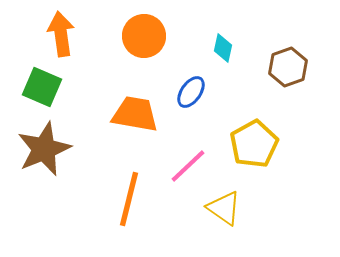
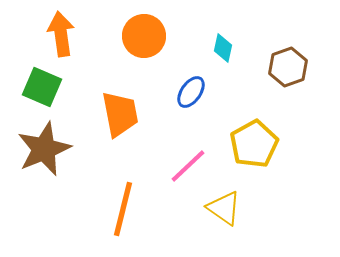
orange trapezoid: moved 15 px left; rotated 69 degrees clockwise
orange line: moved 6 px left, 10 px down
